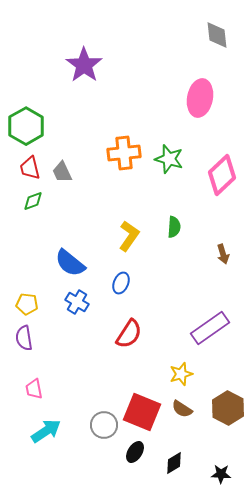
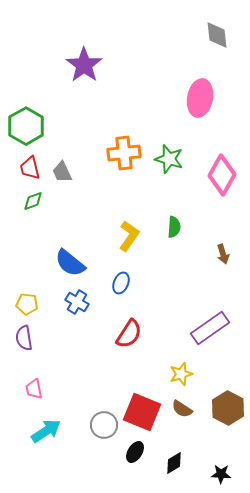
pink diamond: rotated 18 degrees counterclockwise
